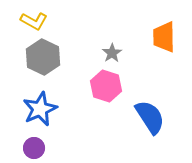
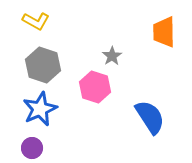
yellow L-shape: moved 2 px right
orange trapezoid: moved 5 px up
gray star: moved 3 px down
gray hexagon: moved 8 px down; rotated 8 degrees counterclockwise
pink hexagon: moved 11 px left, 1 px down
purple circle: moved 2 px left
